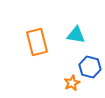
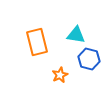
blue hexagon: moved 1 px left, 8 px up
orange star: moved 12 px left, 8 px up
